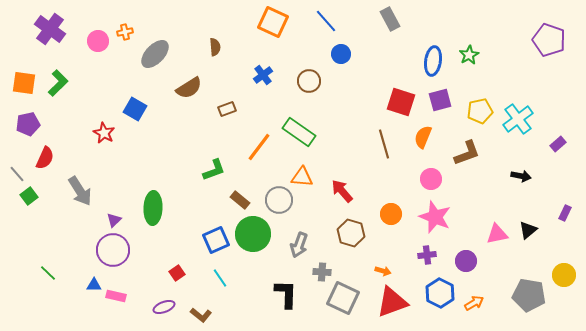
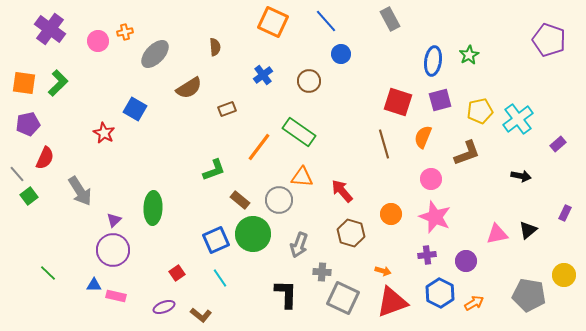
red square at (401, 102): moved 3 px left
